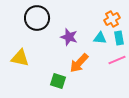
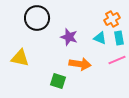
cyan triangle: rotated 16 degrees clockwise
orange arrow: moved 1 px right, 1 px down; rotated 125 degrees counterclockwise
